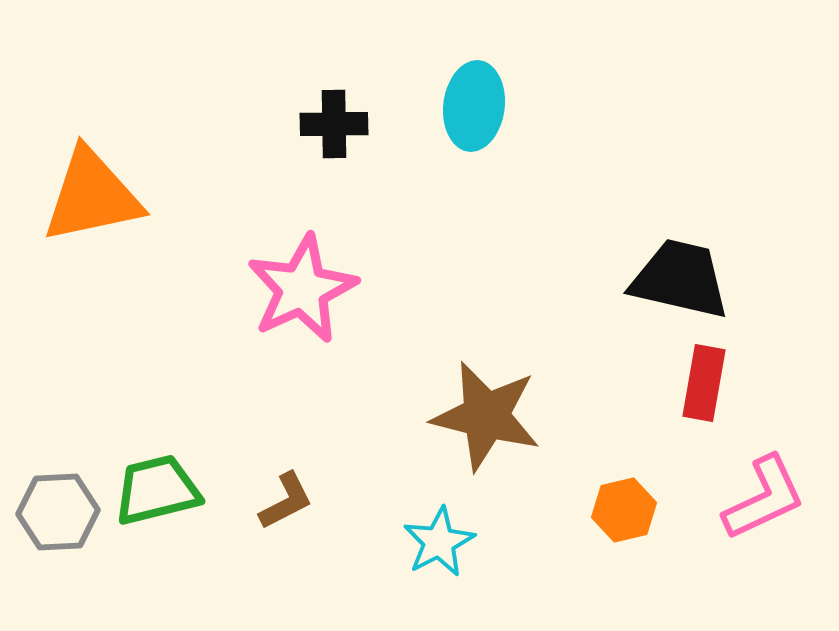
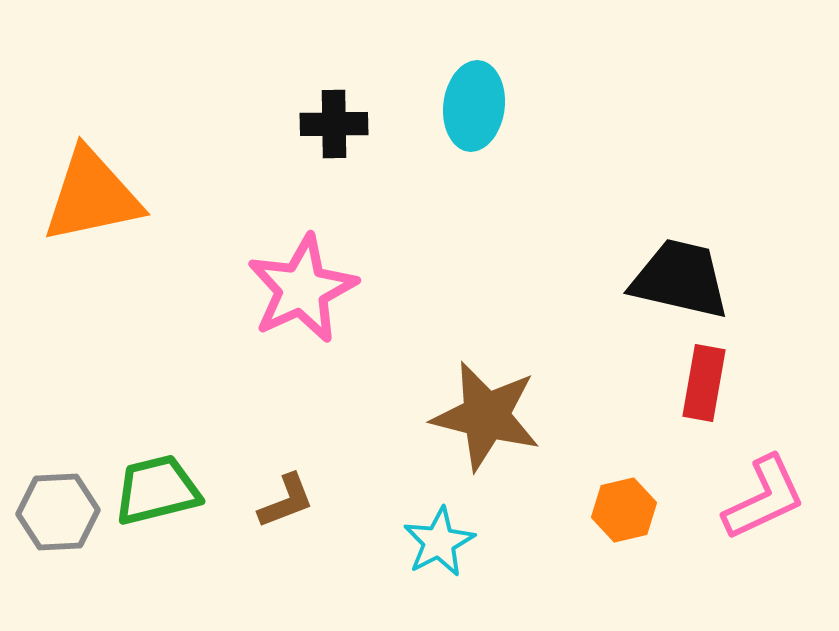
brown L-shape: rotated 6 degrees clockwise
